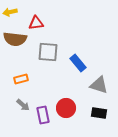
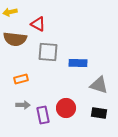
red triangle: moved 2 px right, 1 px down; rotated 35 degrees clockwise
blue rectangle: rotated 48 degrees counterclockwise
gray arrow: rotated 40 degrees counterclockwise
